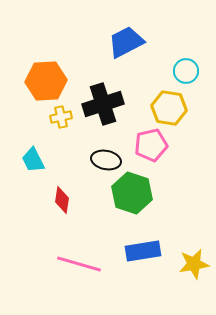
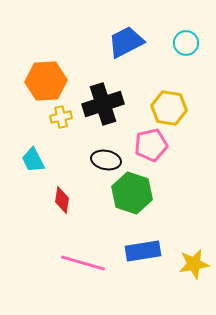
cyan circle: moved 28 px up
pink line: moved 4 px right, 1 px up
